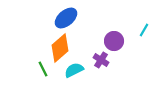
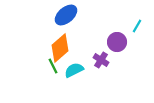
blue ellipse: moved 3 px up
cyan line: moved 7 px left, 4 px up
purple circle: moved 3 px right, 1 px down
green line: moved 10 px right, 3 px up
